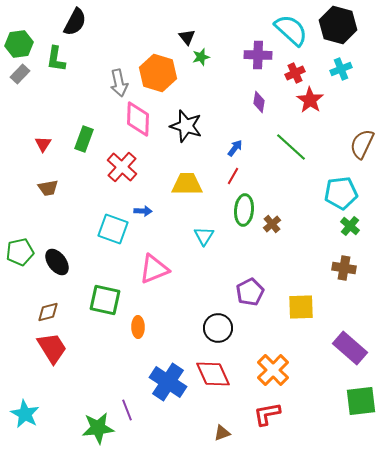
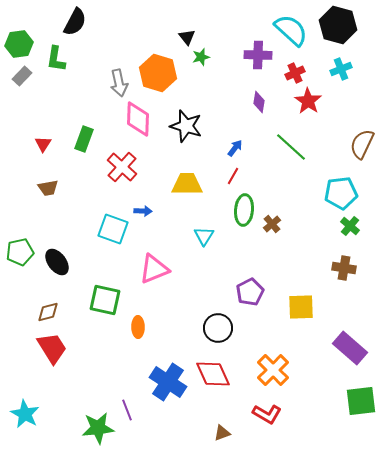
gray rectangle at (20, 74): moved 2 px right, 2 px down
red star at (310, 100): moved 2 px left, 1 px down
red L-shape at (267, 414): rotated 140 degrees counterclockwise
